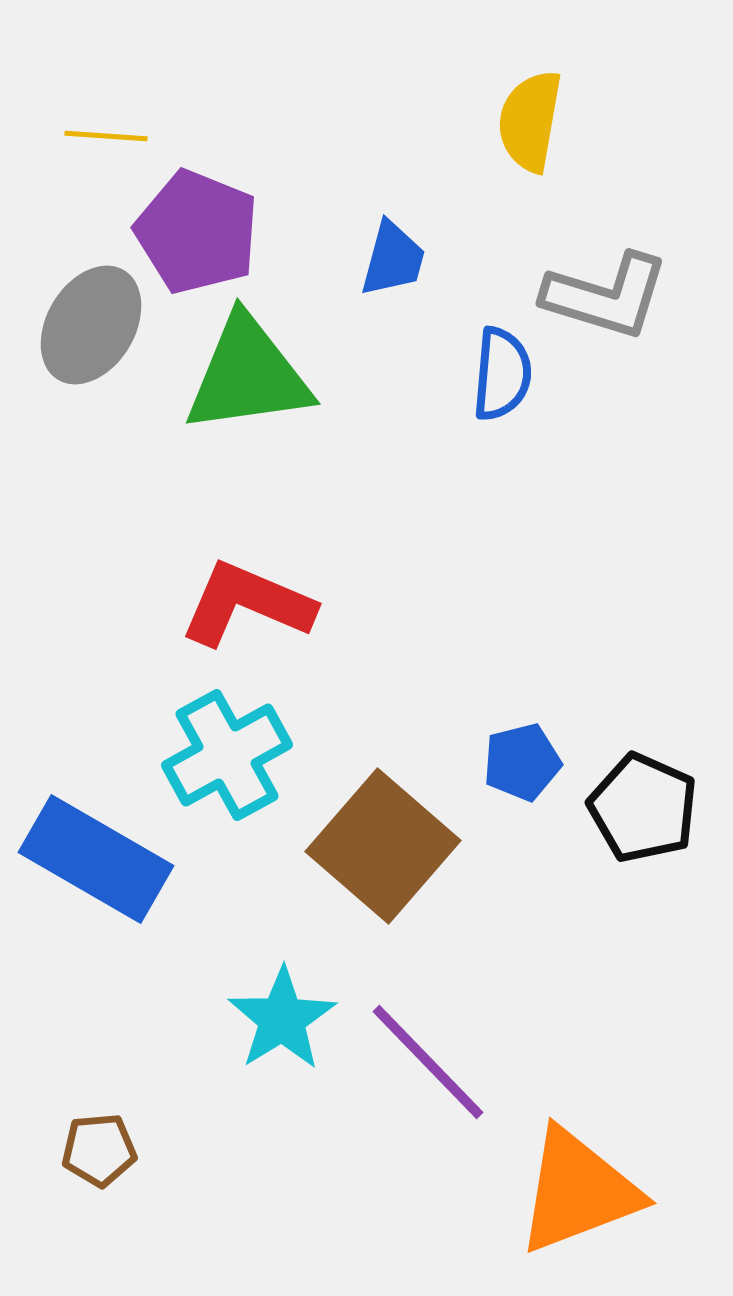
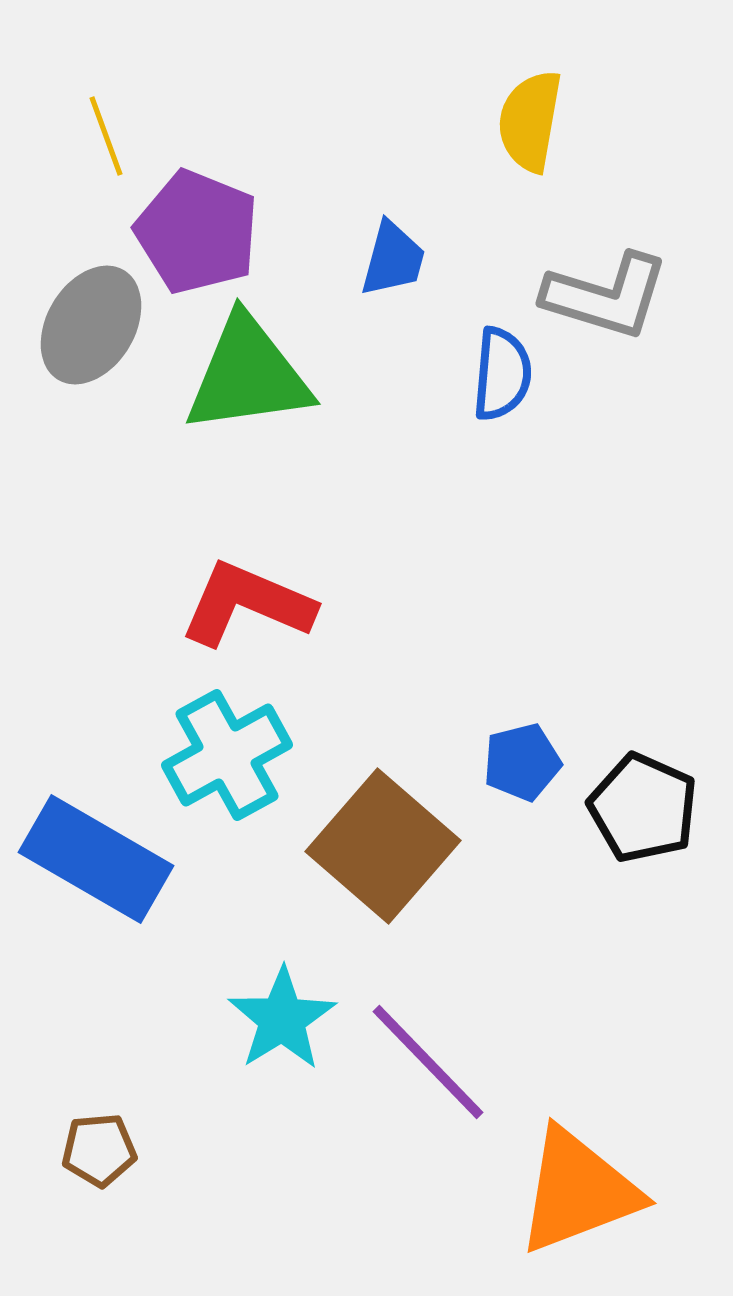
yellow line: rotated 66 degrees clockwise
